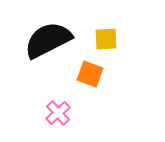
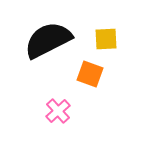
pink cross: moved 2 px up
